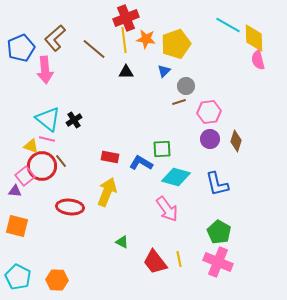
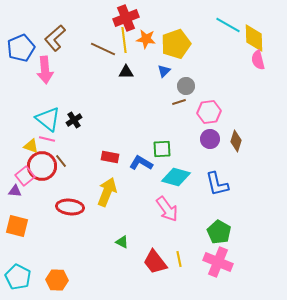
brown line at (94, 49): moved 9 px right; rotated 15 degrees counterclockwise
